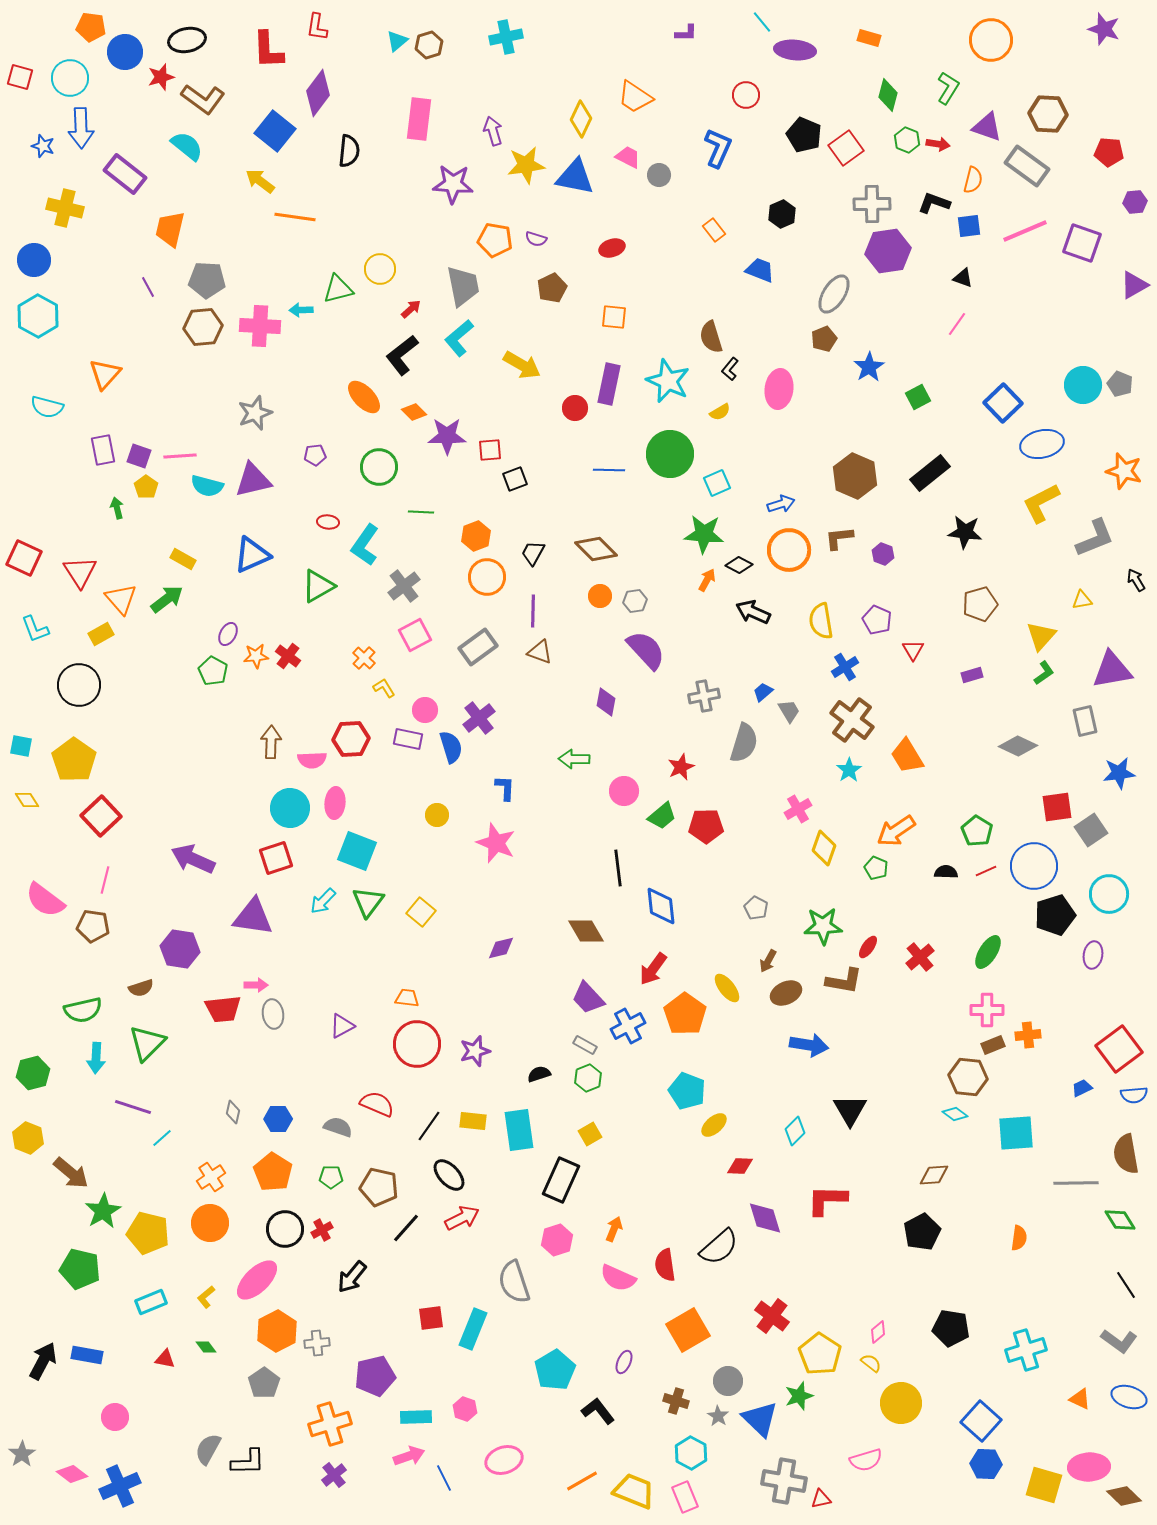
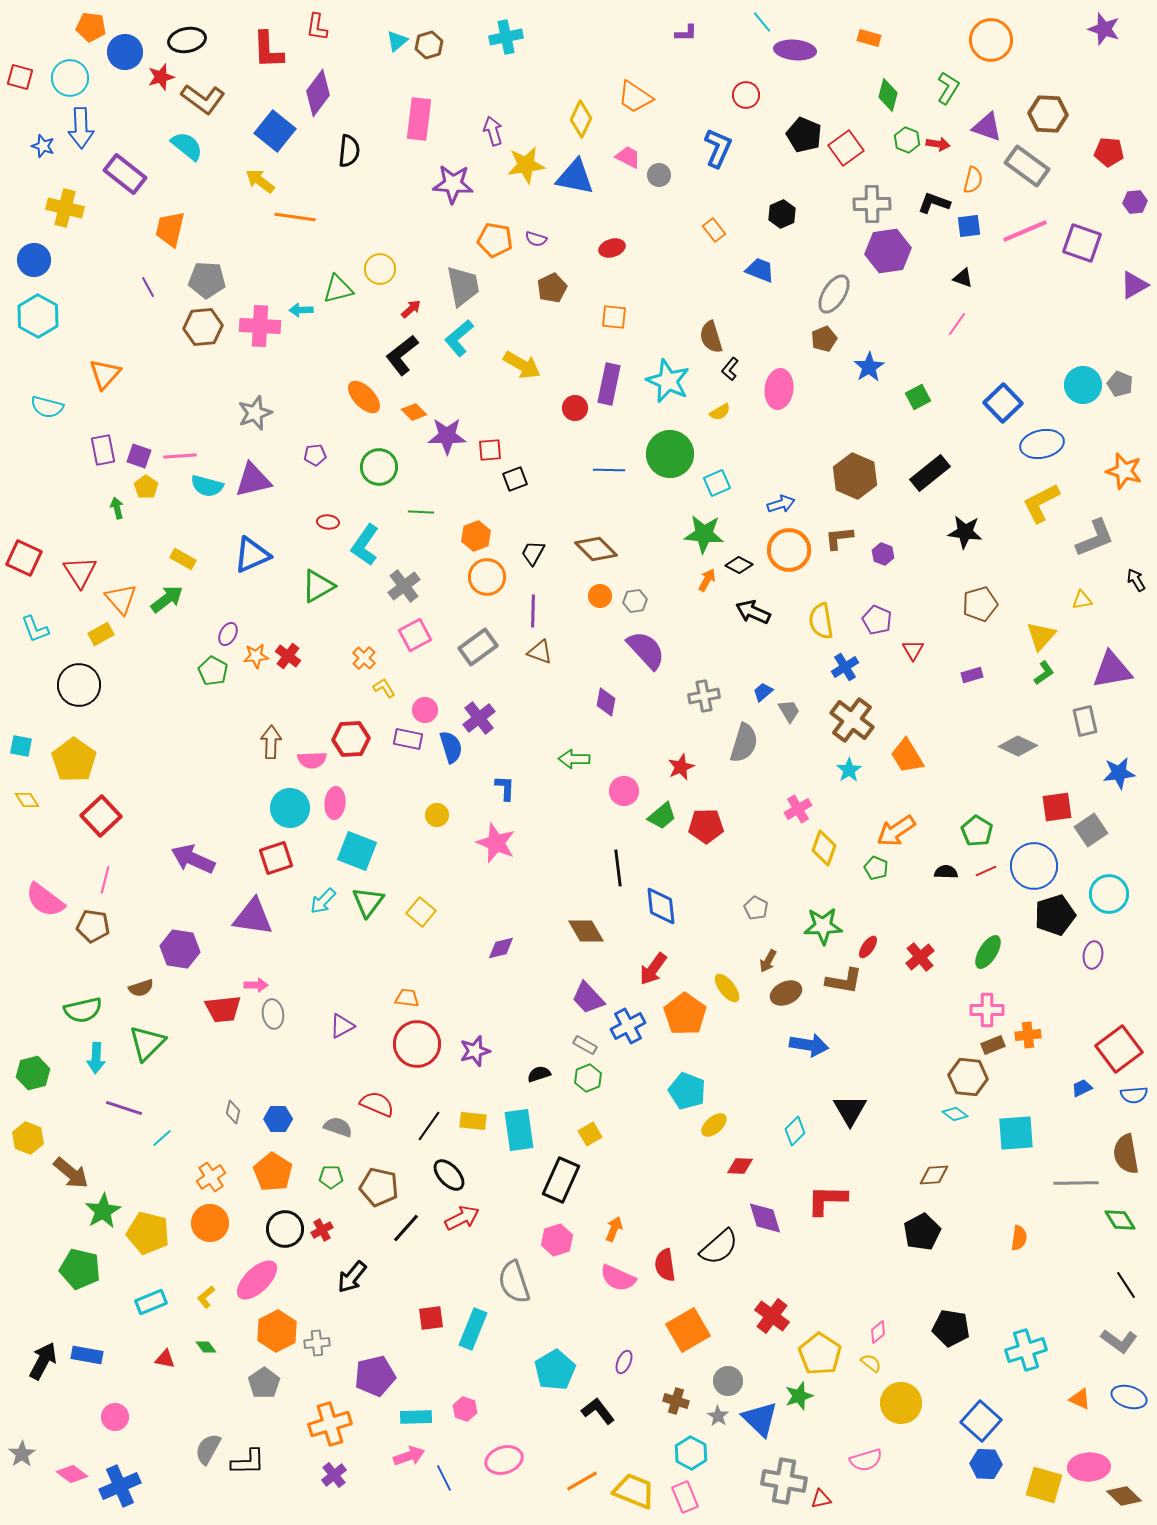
purple line at (133, 1107): moved 9 px left, 1 px down
